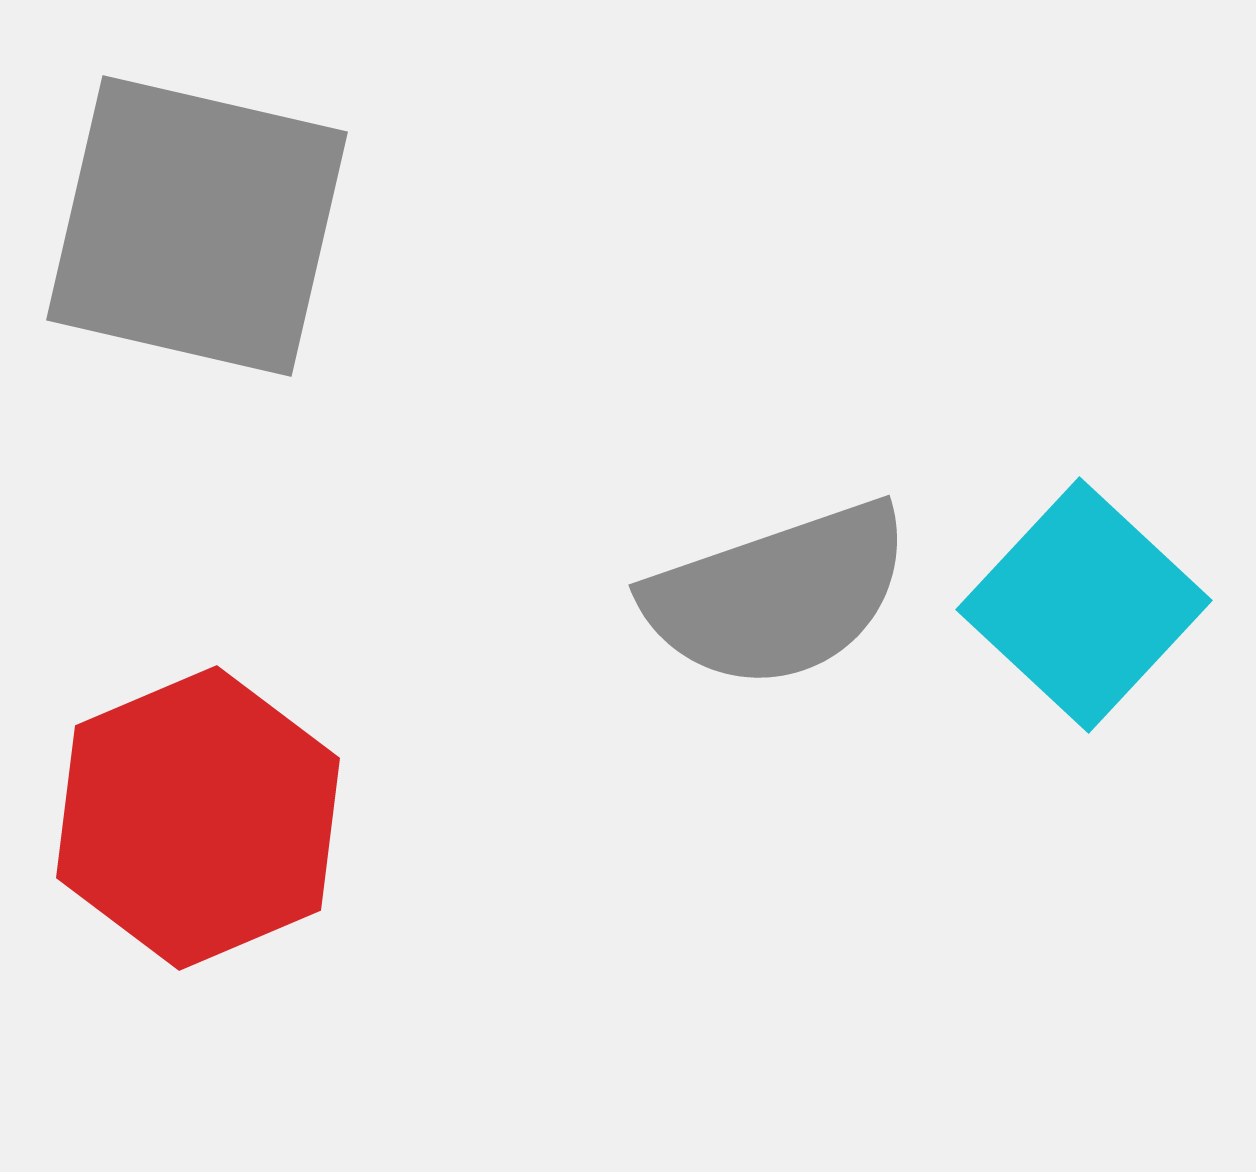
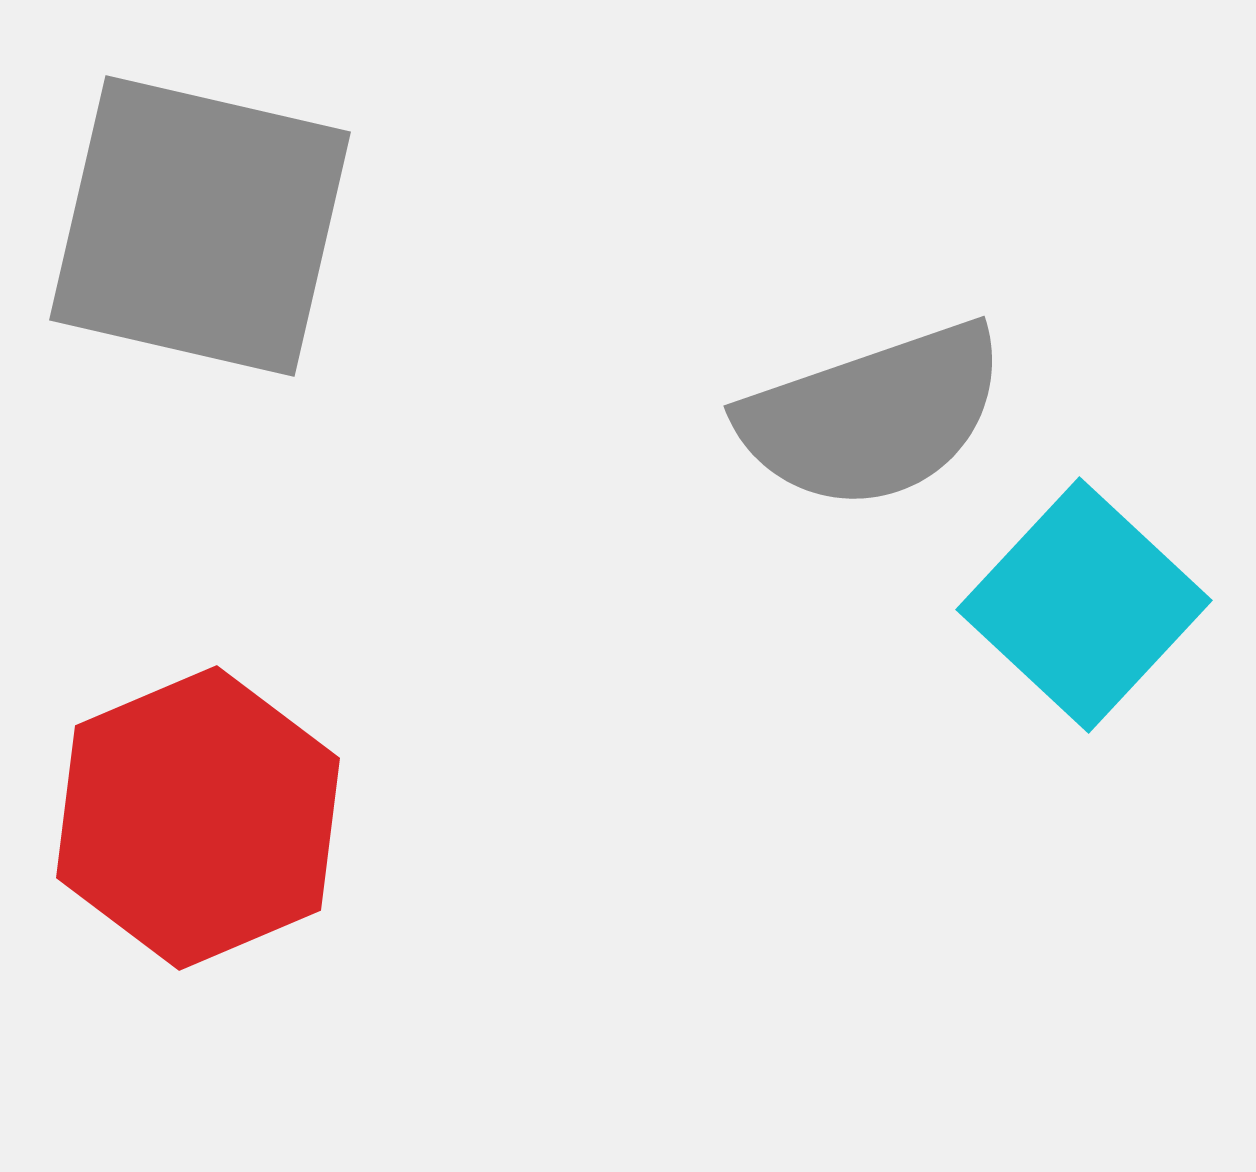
gray square: moved 3 px right
gray semicircle: moved 95 px right, 179 px up
